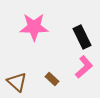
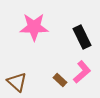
pink L-shape: moved 2 px left, 5 px down
brown rectangle: moved 8 px right, 1 px down
